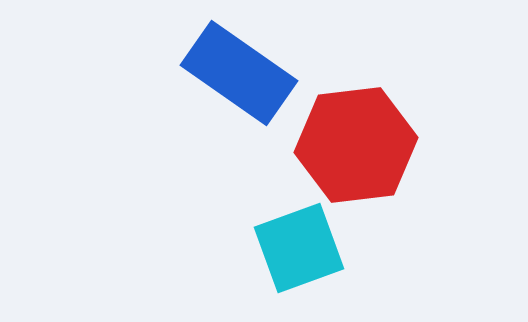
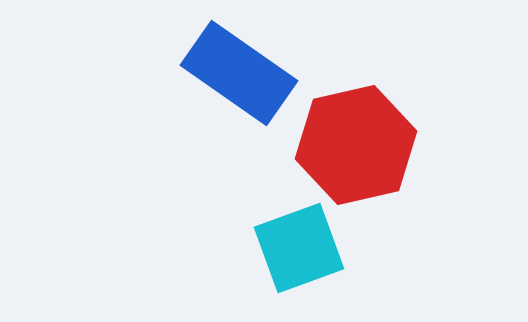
red hexagon: rotated 6 degrees counterclockwise
